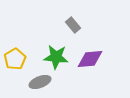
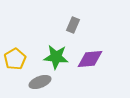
gray rectangle: rotated 63 degrees clockwise
